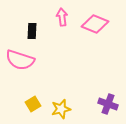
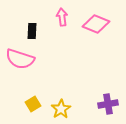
pink diamond: moved 1 px right
pink semicircle: moved 1 px up
purple cross: rotated 30 degrees counterclockwise
yellow star: rotated 18 degrees counterclockwise
